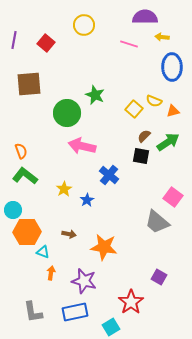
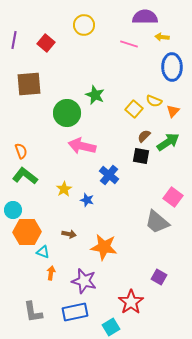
orange triangle: rotated 32 degrees counterclockwise
blue star: rotated 24 degrees counterclockwise
